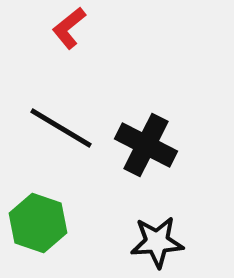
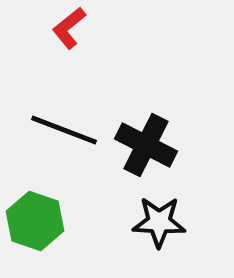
black line: moved 3 px right, 2 px down; rotated 10 degrees counterclockwise
green hexagon: moved 3 px left, 2 px up
black star: moved 2 px right, 20 px up; rotated 6 degrees clockwise
